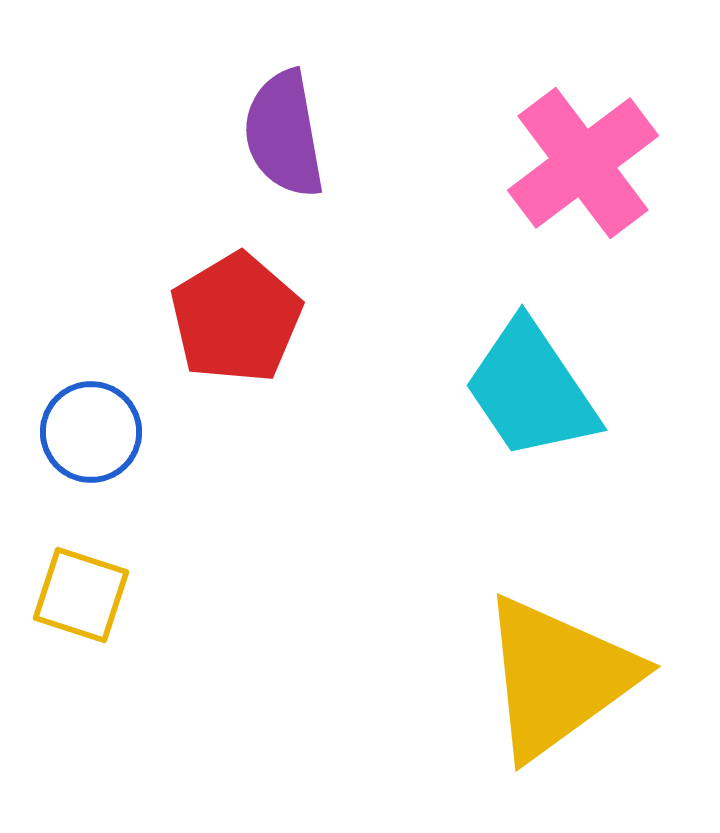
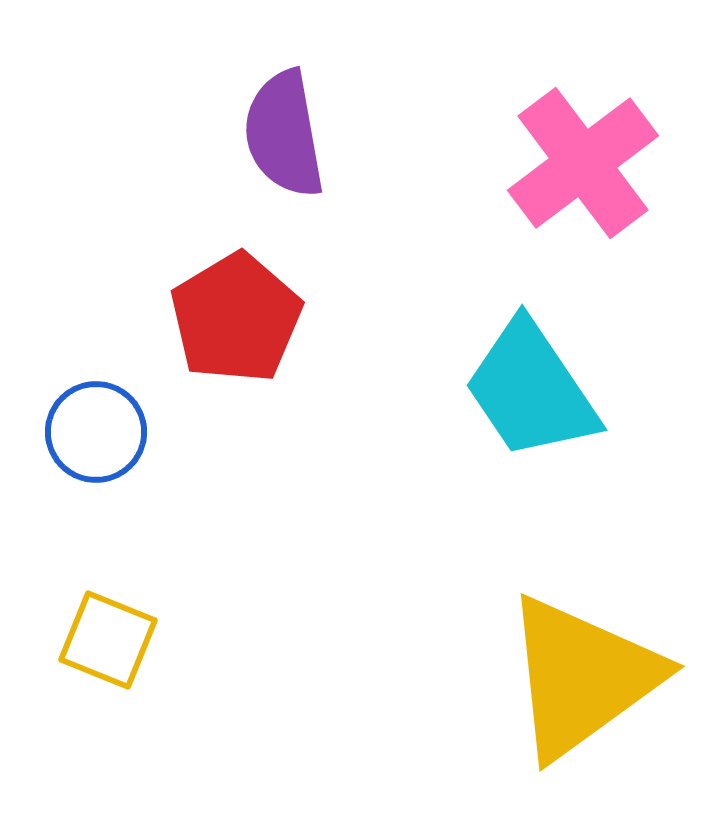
blue circle: moved 5 px right
yellow square: moved 27 px right, 45 px down; rotated 4 degrees clockwise
yellow triangle: moved 24 px right
